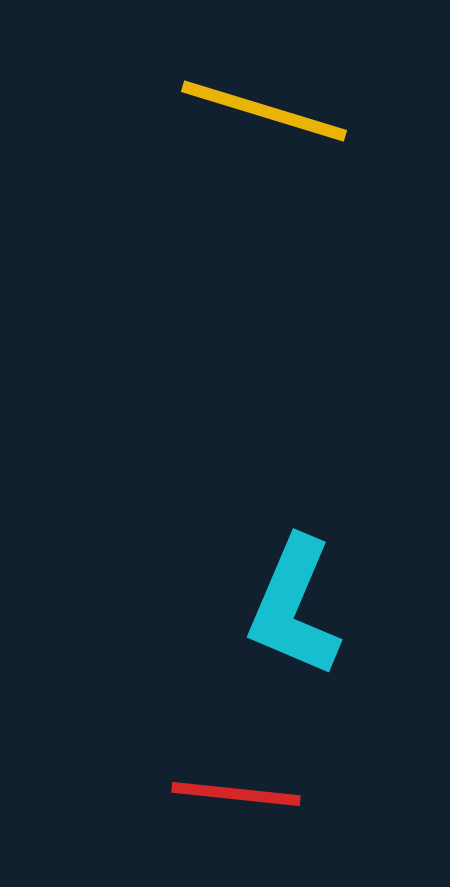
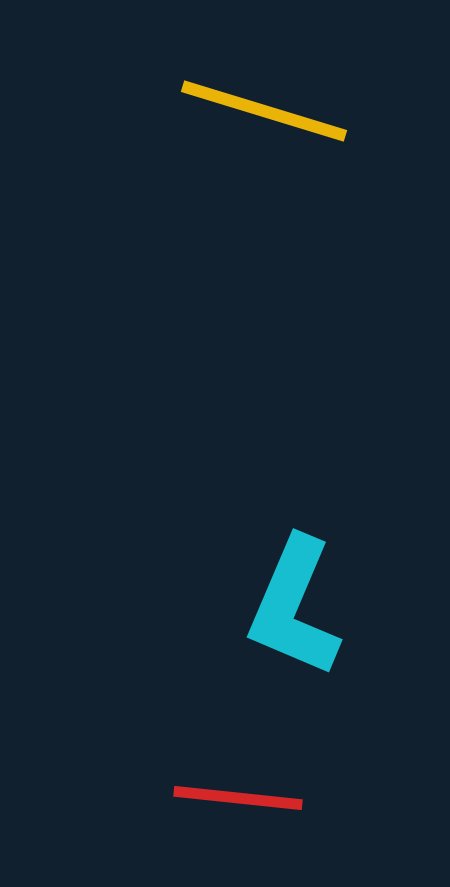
red line: moved 2 px right, 4 px down
